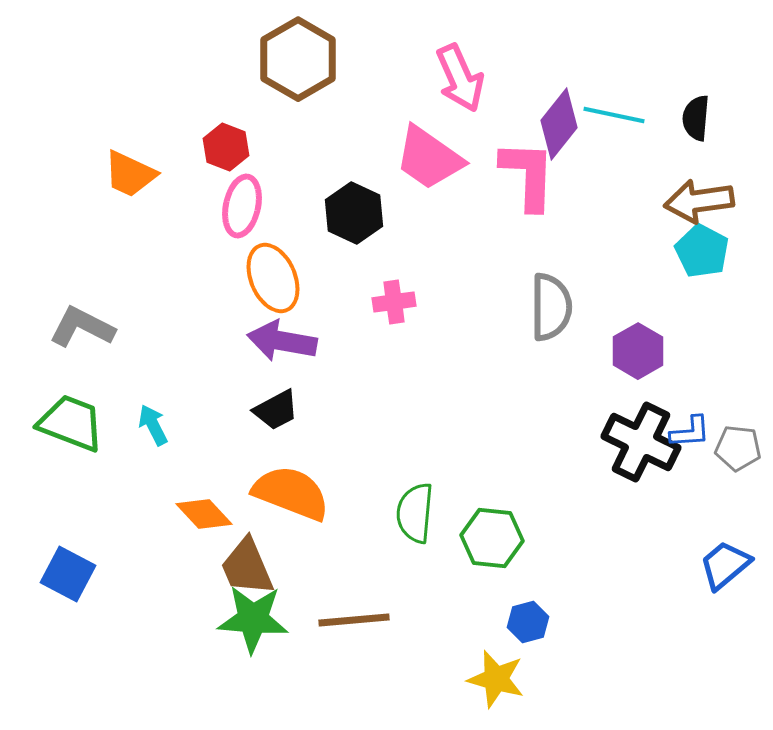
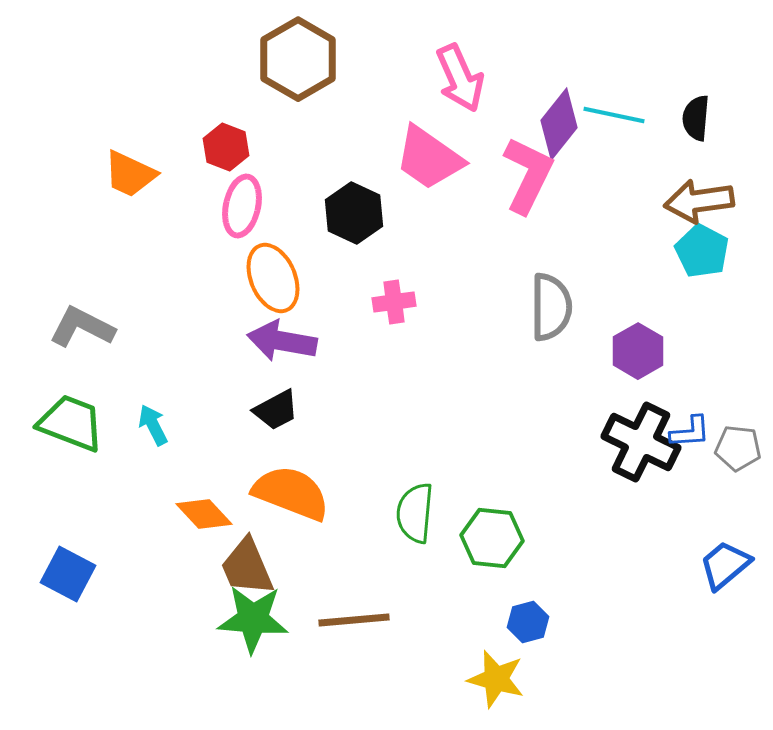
pink L-shape: rotated 24 degrees clockwise
